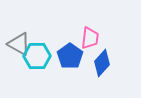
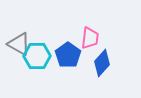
blue pentagon: moved 2 px left, 1 px up
